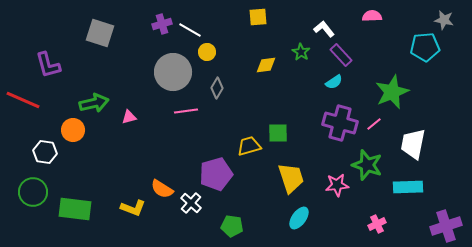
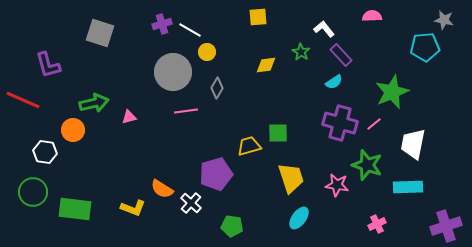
pink star at (337, 185): rotated 15 degrees clockwise
